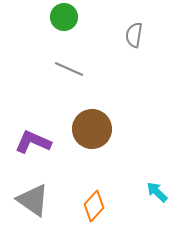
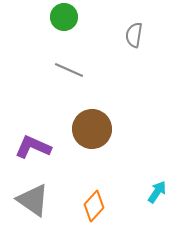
gray line: moved 1 px down
purple L-shape: moved 5 px down
cyan arrow: rotated 80 degrees clockwise
